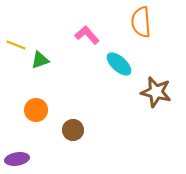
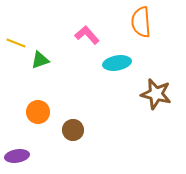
yellow line: moved 2 px up
cyan ellipse: moved 2 px left, 1 px up; rotated 52 degrees counterclockwise
brown star: moved 2 px down
orange circle: moved 2 px right, 2 px down
purple ellipse: moved 3 px up
